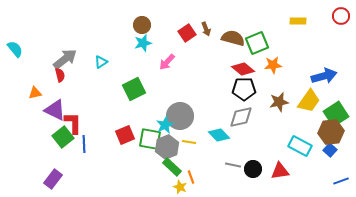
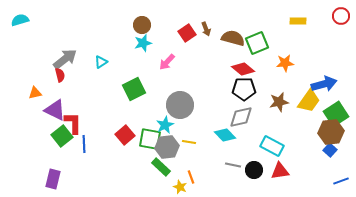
cyan semicircle at (15, 49): moved 5 px right, 29 px up; rotated 66 degrees counterclockwise
orange star at (273, 65): moved 12 px right, 2 px up
blue arrow at (324, 76): moved 8 px down
gray circle at (180, 116): moved 11 px up
red square at (125, 135): rotated 18 degrees counterclockwise
cyan diamond at (219, 135): moved 6 px right
green square at (63, 137): moved 1 px left, 1 px up
cyan rectangle at (300, 146): moved 28 px left
gray hexagon at (167, 147): rotated 15 degrees clockwise
green rectangle at (172, 167): moved 11 px left
black circle at (253, 169): moved 1 px right, 1 px down
purple rectangle at (53, 179): rotated 24 degrees counterclockwise
